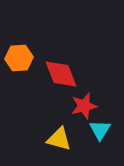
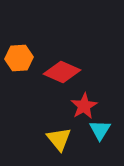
red diamond: moved 1 px right, 2 px up; rotated 45 degrees counterclockwise
red star: rotated 16 degrees counterclockwise
yellow triangle: rotated 36 degrees clockwise
